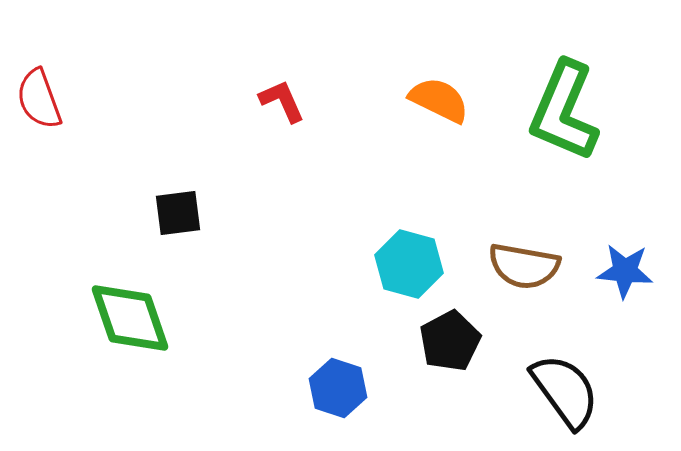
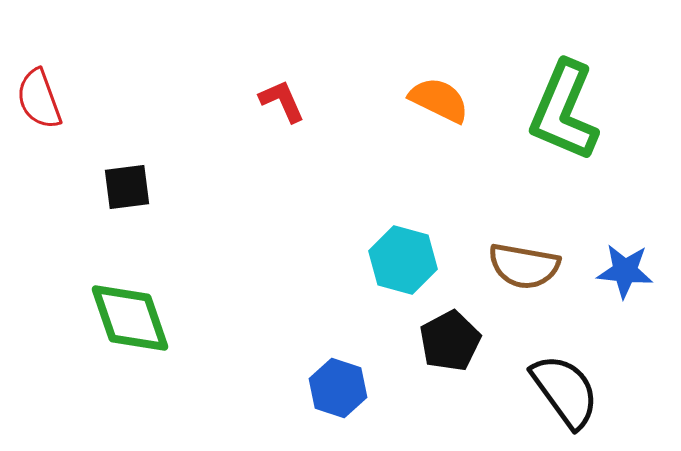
black square: moved 51 px left, 26 px up
cyan hexagon: moved 6 px left, 4 px up
